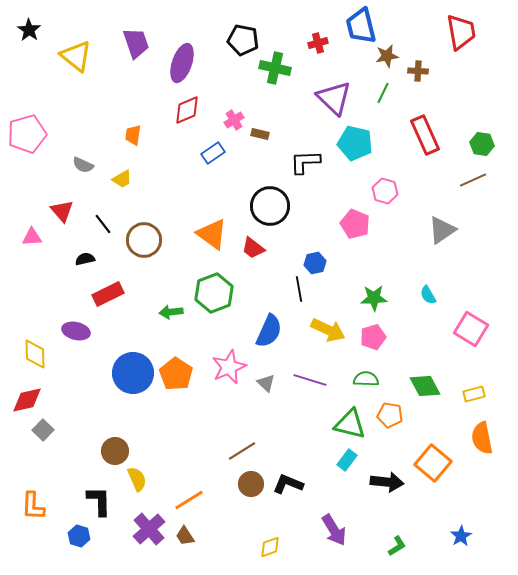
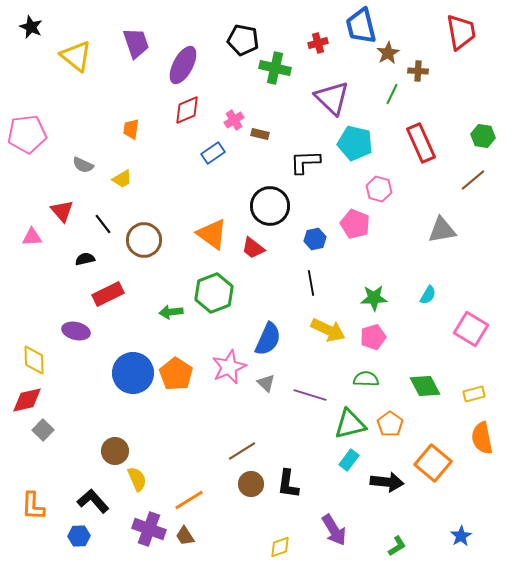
black star at (29, 30): moved 2 px right, 3 px up; rotated 10 degrees counterclockwise
brown star at (387, 56): moved 1 px right, 3 px up; rotated 20 degrees counterclockwise
purple ellipse at (182, 63): moved 1 px right, 2 px down; rotated 9 degrees clockwise
green line at (383, 93): moved 9 px right, 1 px down
purple triangle at (334, 98): moved 2 px left
pink pentagon at (27, 134): rotated 9 degrees clockwise
orange trapezoid at (133, 135): moved 2 px left, 6 px up
red rectangle at (425, 135): moved 4 px left, 8 px down
green hexagon at (482, 144): moved 1 px right, 8 px up
brown line at (473, 180): rotated 16 degrees counterclockwise
pink hexagon at (385, 191): moved 6 px left, 2 px up
gray triangle at (442, 230): rotated 24 degrees clockwise
blue hexagon at (315, 263): moved 24 px up
black line at (299, 289): moved 12 px right, 6 px up
cyan semicircle at (428, 295): rotated 120 degrees counterclockwise
blue semicircle at (269, 331): moved 1 px left, 8 px down
yellow diamond at (35, 354): moved 1 px left, 6 px down
purple line at (310, 380): moved 15 px down
orange pentagon at (390, 415): moved 9 px down; rotated 25 degrees clockwise
green triangle at (350, 424): rotated 28 degrees counterclockwise
cyan rectangle at (347, 460): moved 2 px right
black L-shape at (288, 484): rotated 104 degrees counterclockwise
black L-shape at (99, 501): moved 6 px left; rotated 40 degrees counterclockwise
purple cross at (149, 529): rotated 28 degrees counterclockwise
blue hexagon at (79, 536): rotated 20 degrees counterclockwise
yellow diamond at (270, 547): moved 10 px right
